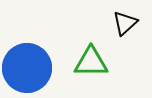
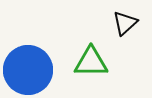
blue circle: moved 1 px right, 2 px down
